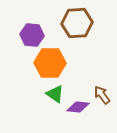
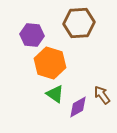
brown hexagon: moved 2 px right
orange hexagon: rotated 16 degrees clockwise
purple diamond: rotated 35 degrees counterclockwise
